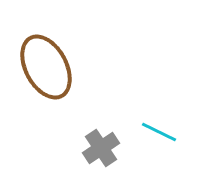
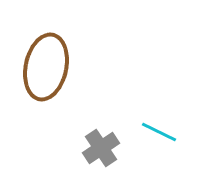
brown ellipse: rotated 40 degrees clockwise
